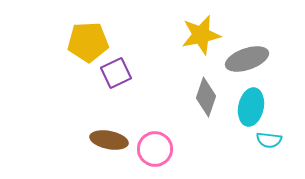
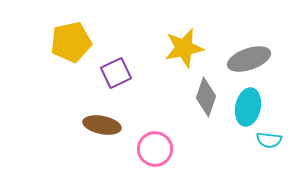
yellow star: moved 17 px left, 13 px down
yellow pentagon: moved 17 px left; rotated 9 degrees counterclockwise
gray ellipse: moved 2 px right
cyan ellipse: moved 3 px left
brown ellipse: moved 7 px left, 15 px up
